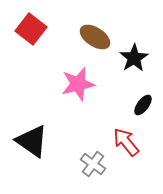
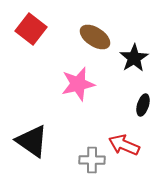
black ellipse: rotated 20 degrees counterclockwise
red arrow: moved 2 px left, 3 px down; rotated 28 degrees counterclockwise
gray cross: moved 1 px left, 4 px up; rotated 35 degrees counterclockwise
